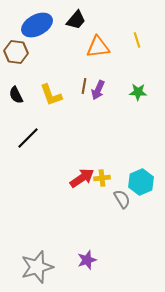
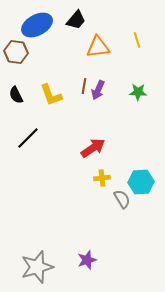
red arrow: moved 11 px right, 30 px up
cyan hexagon: rotated 20 degrees clockwise
